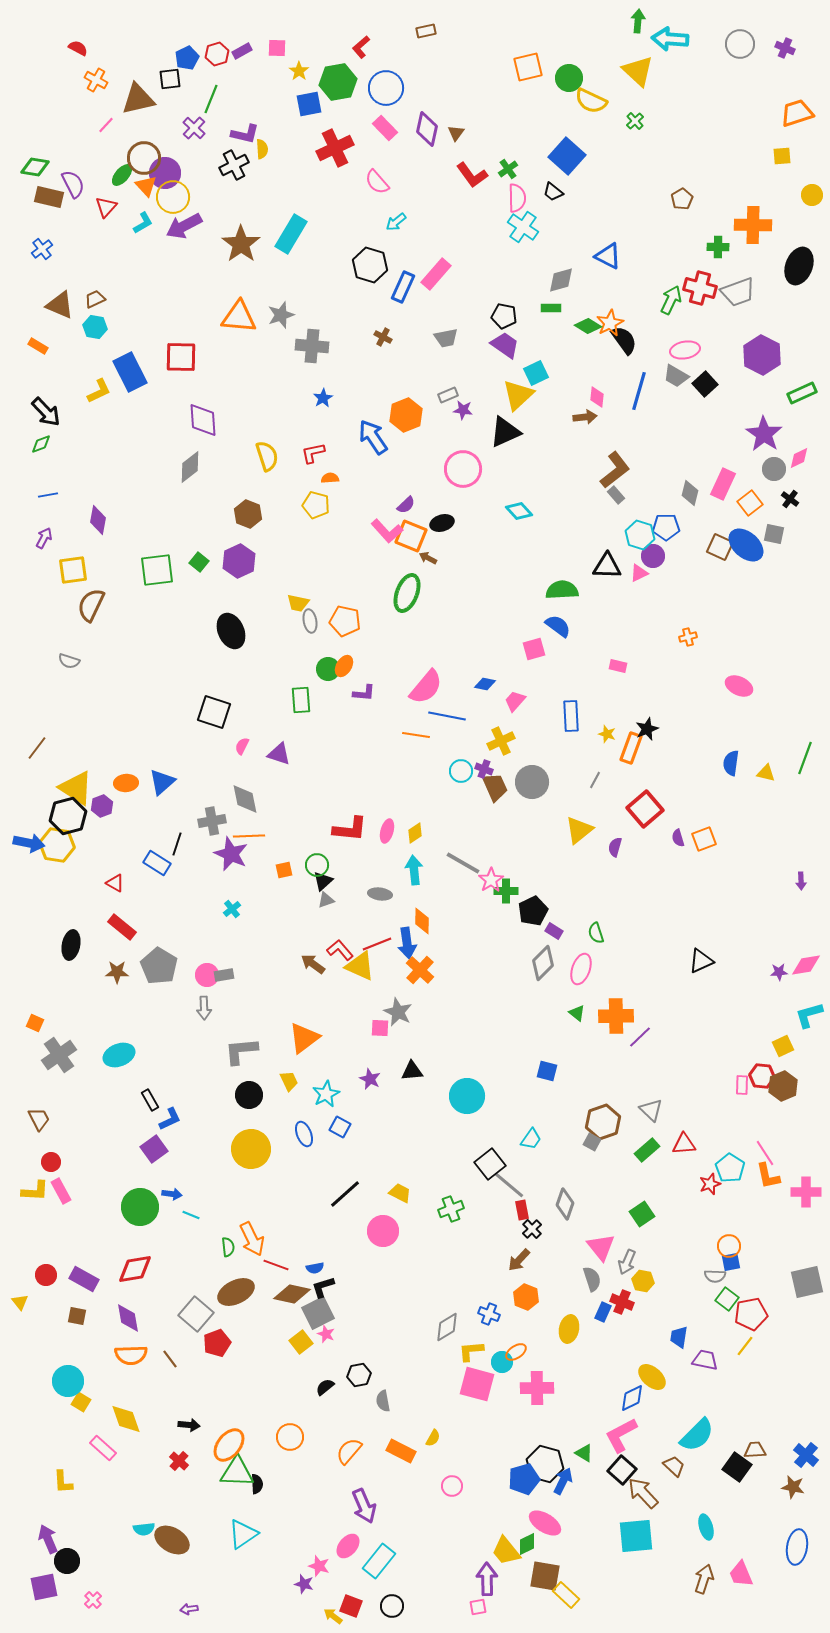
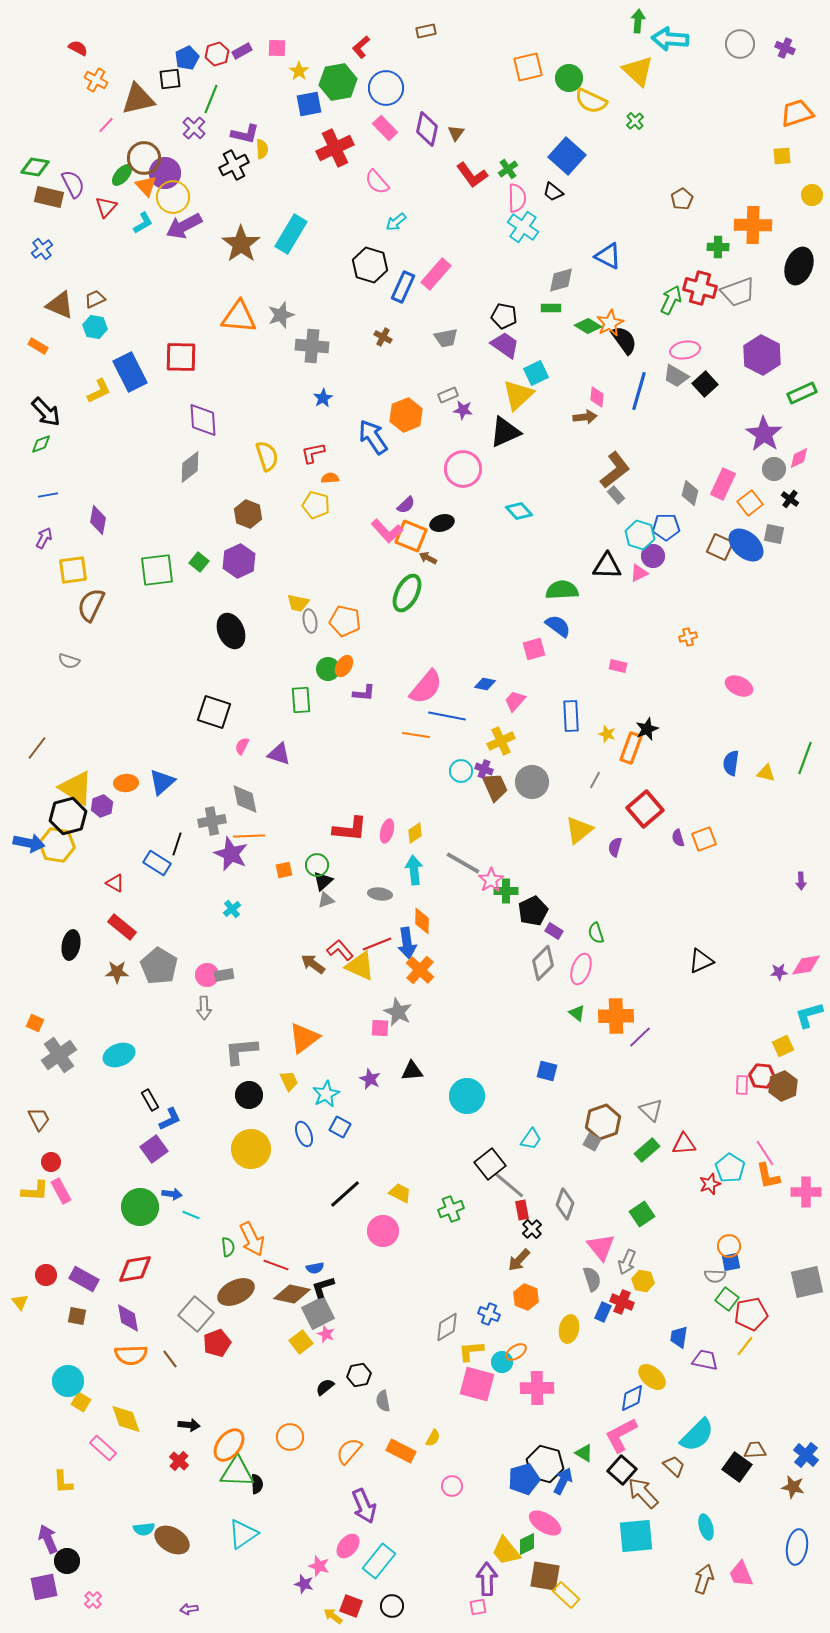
green ellipse at (407, 593): rotated 6 degrees clockwise
